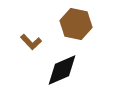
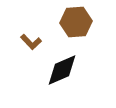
brown hexagon: moved 2 px up; rotated 16 degrees counterclockwise
